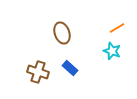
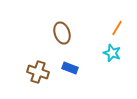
orange line: rotated 28 degrees counterclockwise
cyan star: moved 2 px down
blue rectangle: rotated 21 degrees counterclockwise
